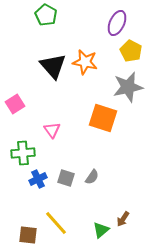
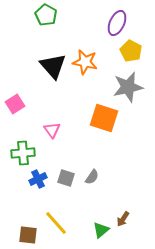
orange square: moved 1 px right
